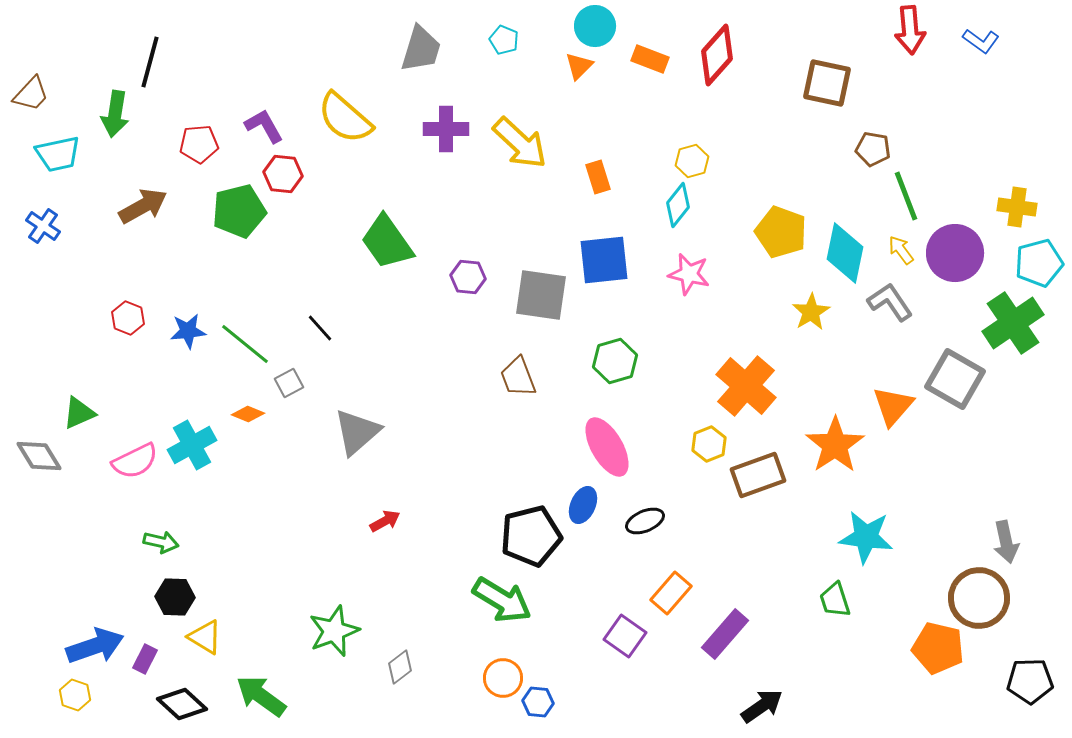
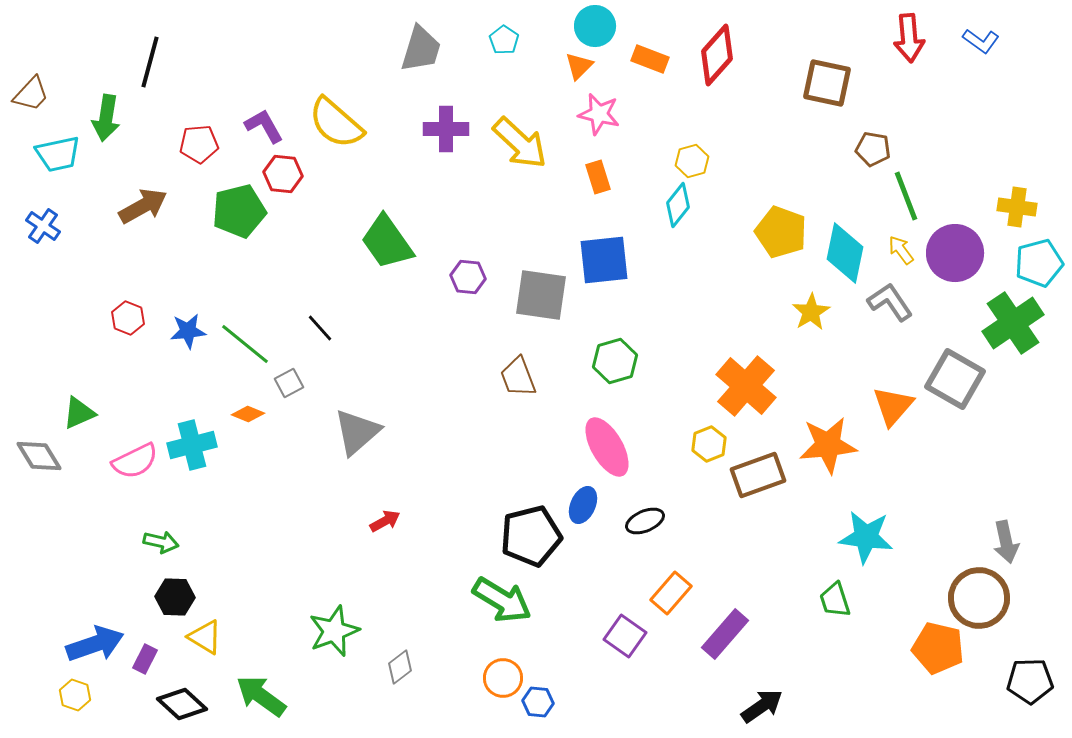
red arrow at (910, 30): moved 1 px left, 8 px down
cyan pentagon at (504, 40): rotated 12 degrees clockwise
green arrow at (115, 114): moved 9 px left, 4 px down
yellow semicircle at (345, 118): moved 9 px left, 5 px down
pink star at (689, 274): moved 90 px left, 160 px up
cyan cross at (192, 445): rotated 15 degrees clockwise
orange star at (835, 445): moved 7 px left; rotated 28 degrees clockwise
blue arrow at (95, 646): moved 2 px up
